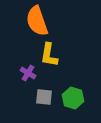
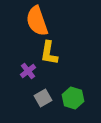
yellow L-shape: moved 2 px up
purple cross: moved 2 px up; rotated 21 degrees clockwise
gray square: moved 1 px left, 1 px down; rotated 36 degrees counterclockwise
